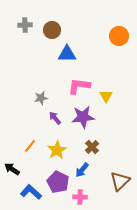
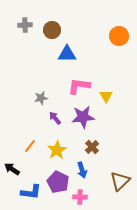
blue arrow: rotated 56 degrees counterclockwise
blue L-shape: rotated 145 degrees clockwise
